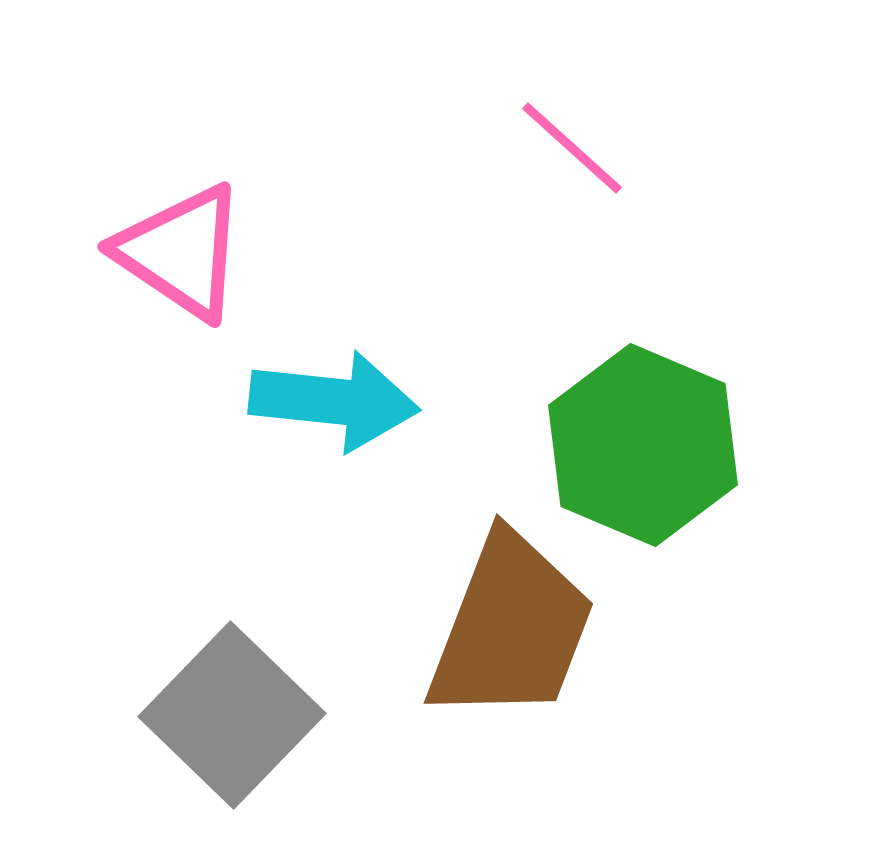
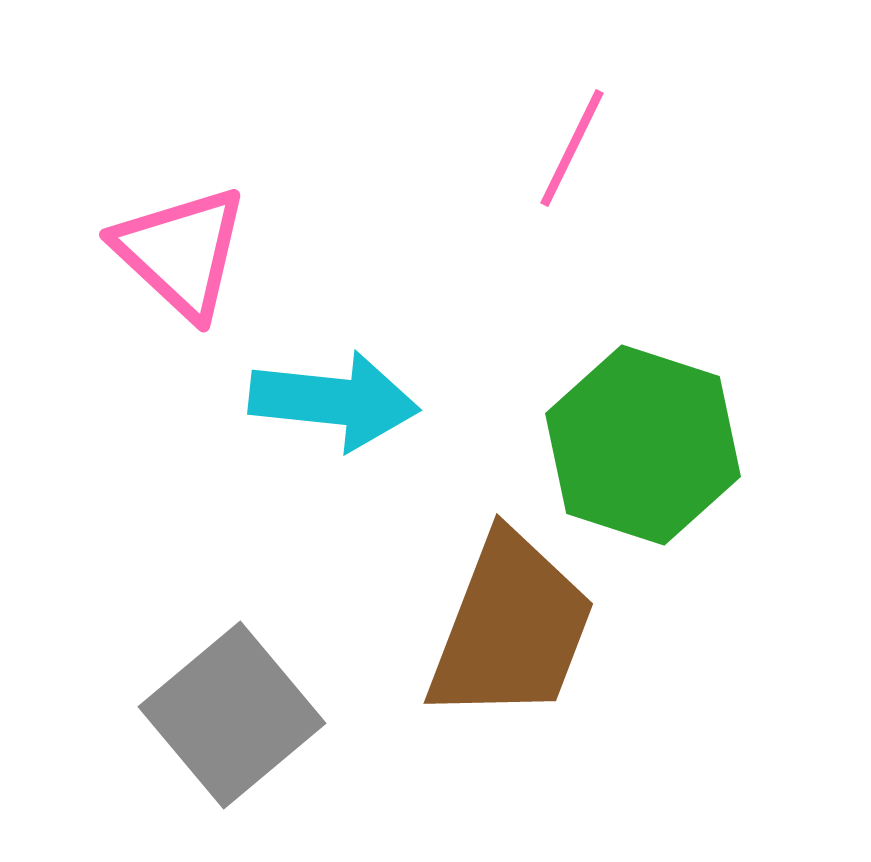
pink line: rotated 74 degrees clockwise
pink triangle: rotated 9 degrees clockwise
green hexagon: rotated 5 degrees counterclockwise
gray square: rotated 6 degrees clockwise
